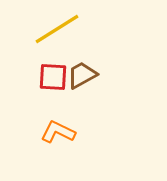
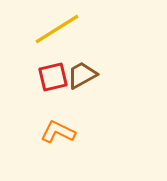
red square: rotated 16 degrees counterclockwise
